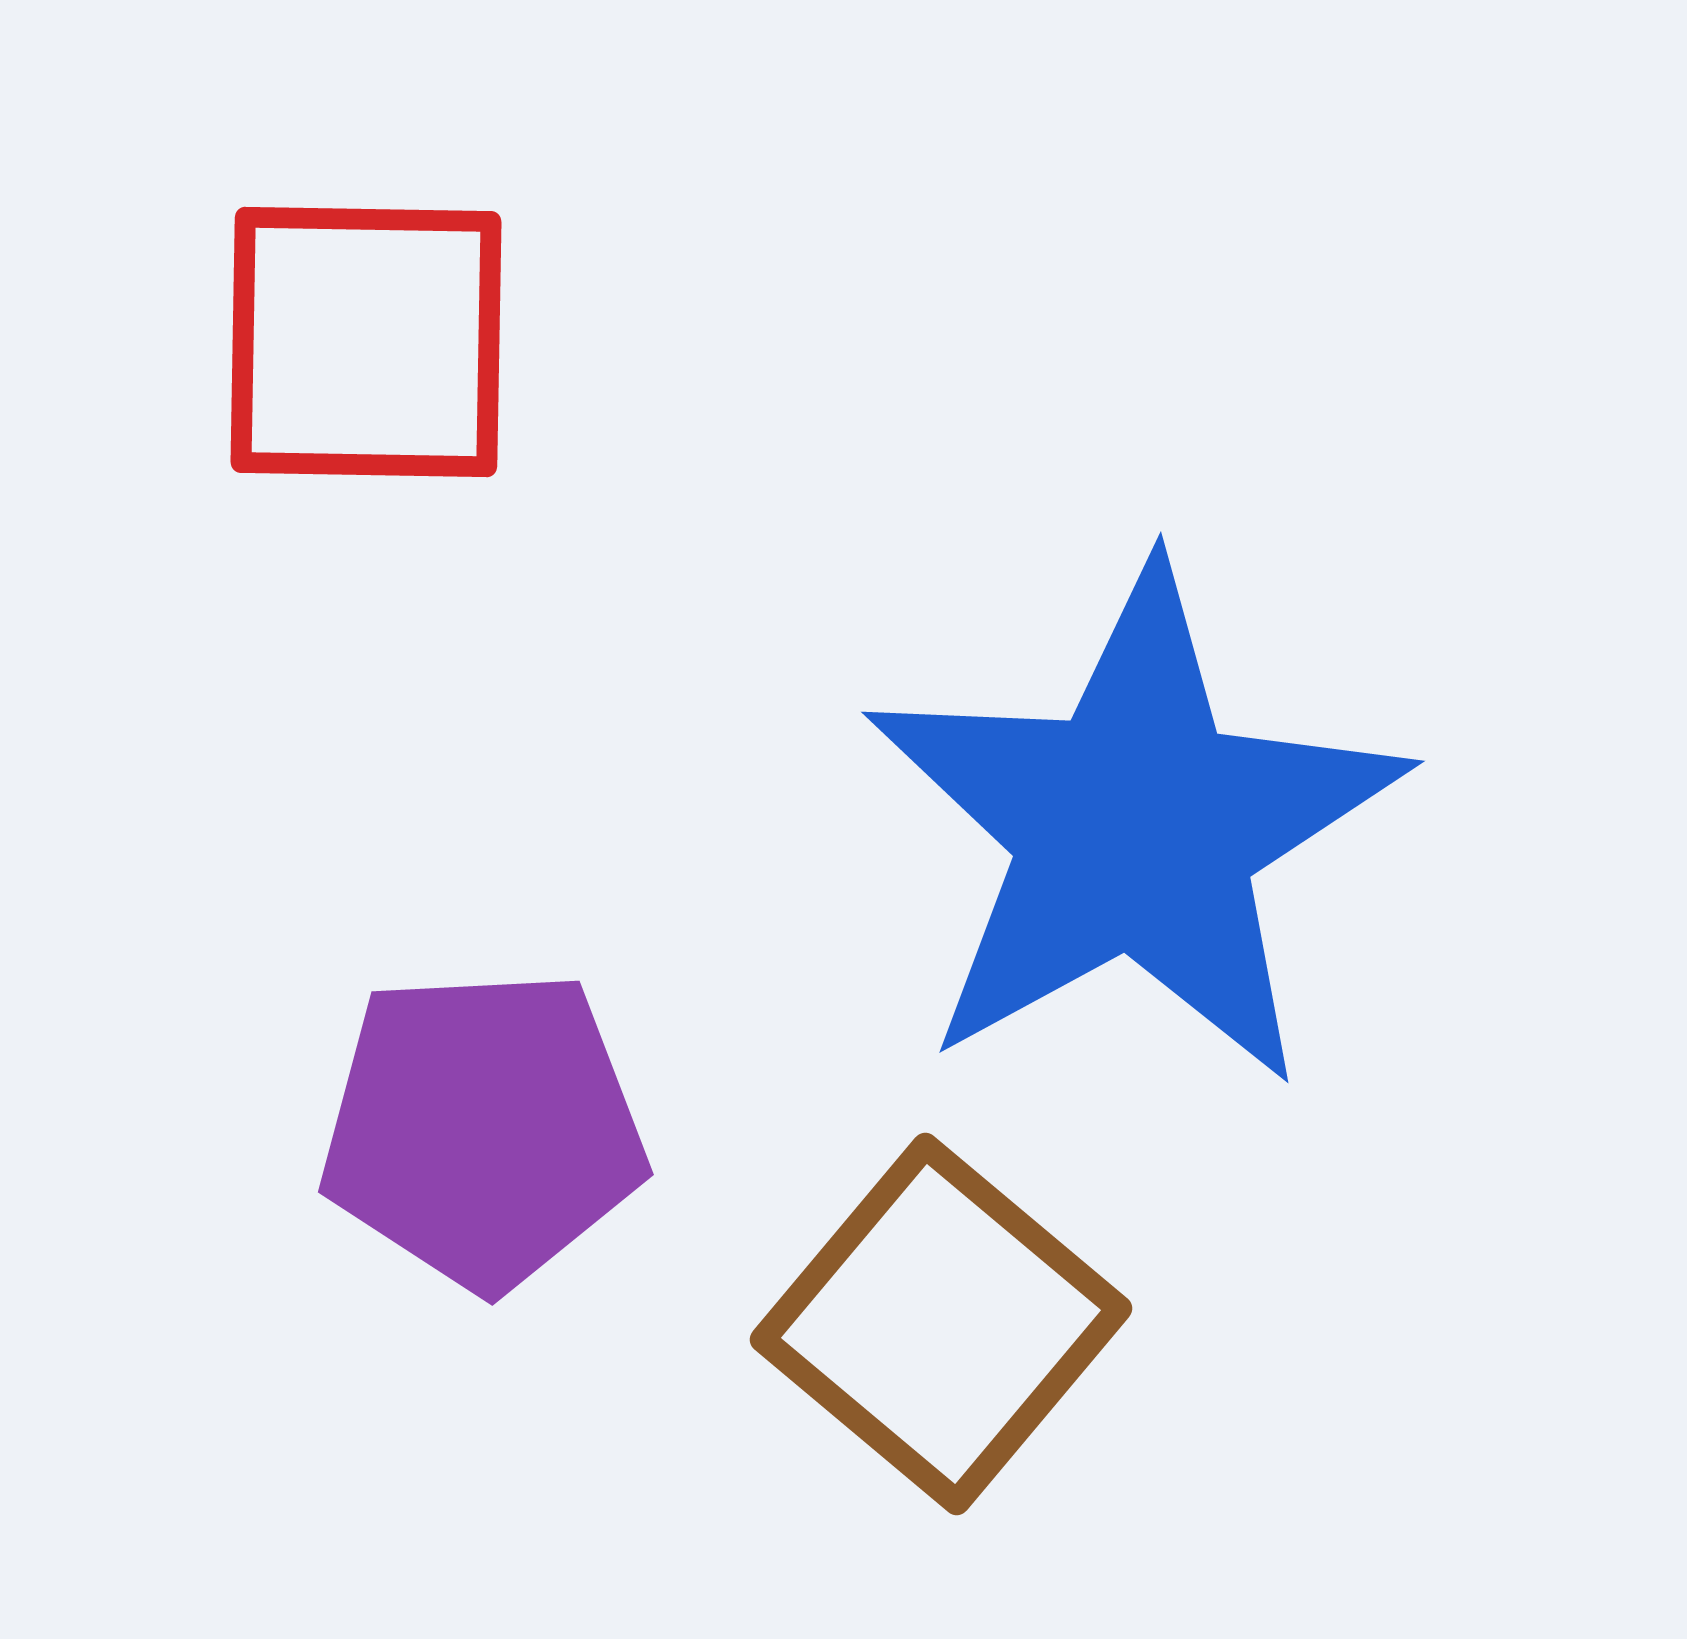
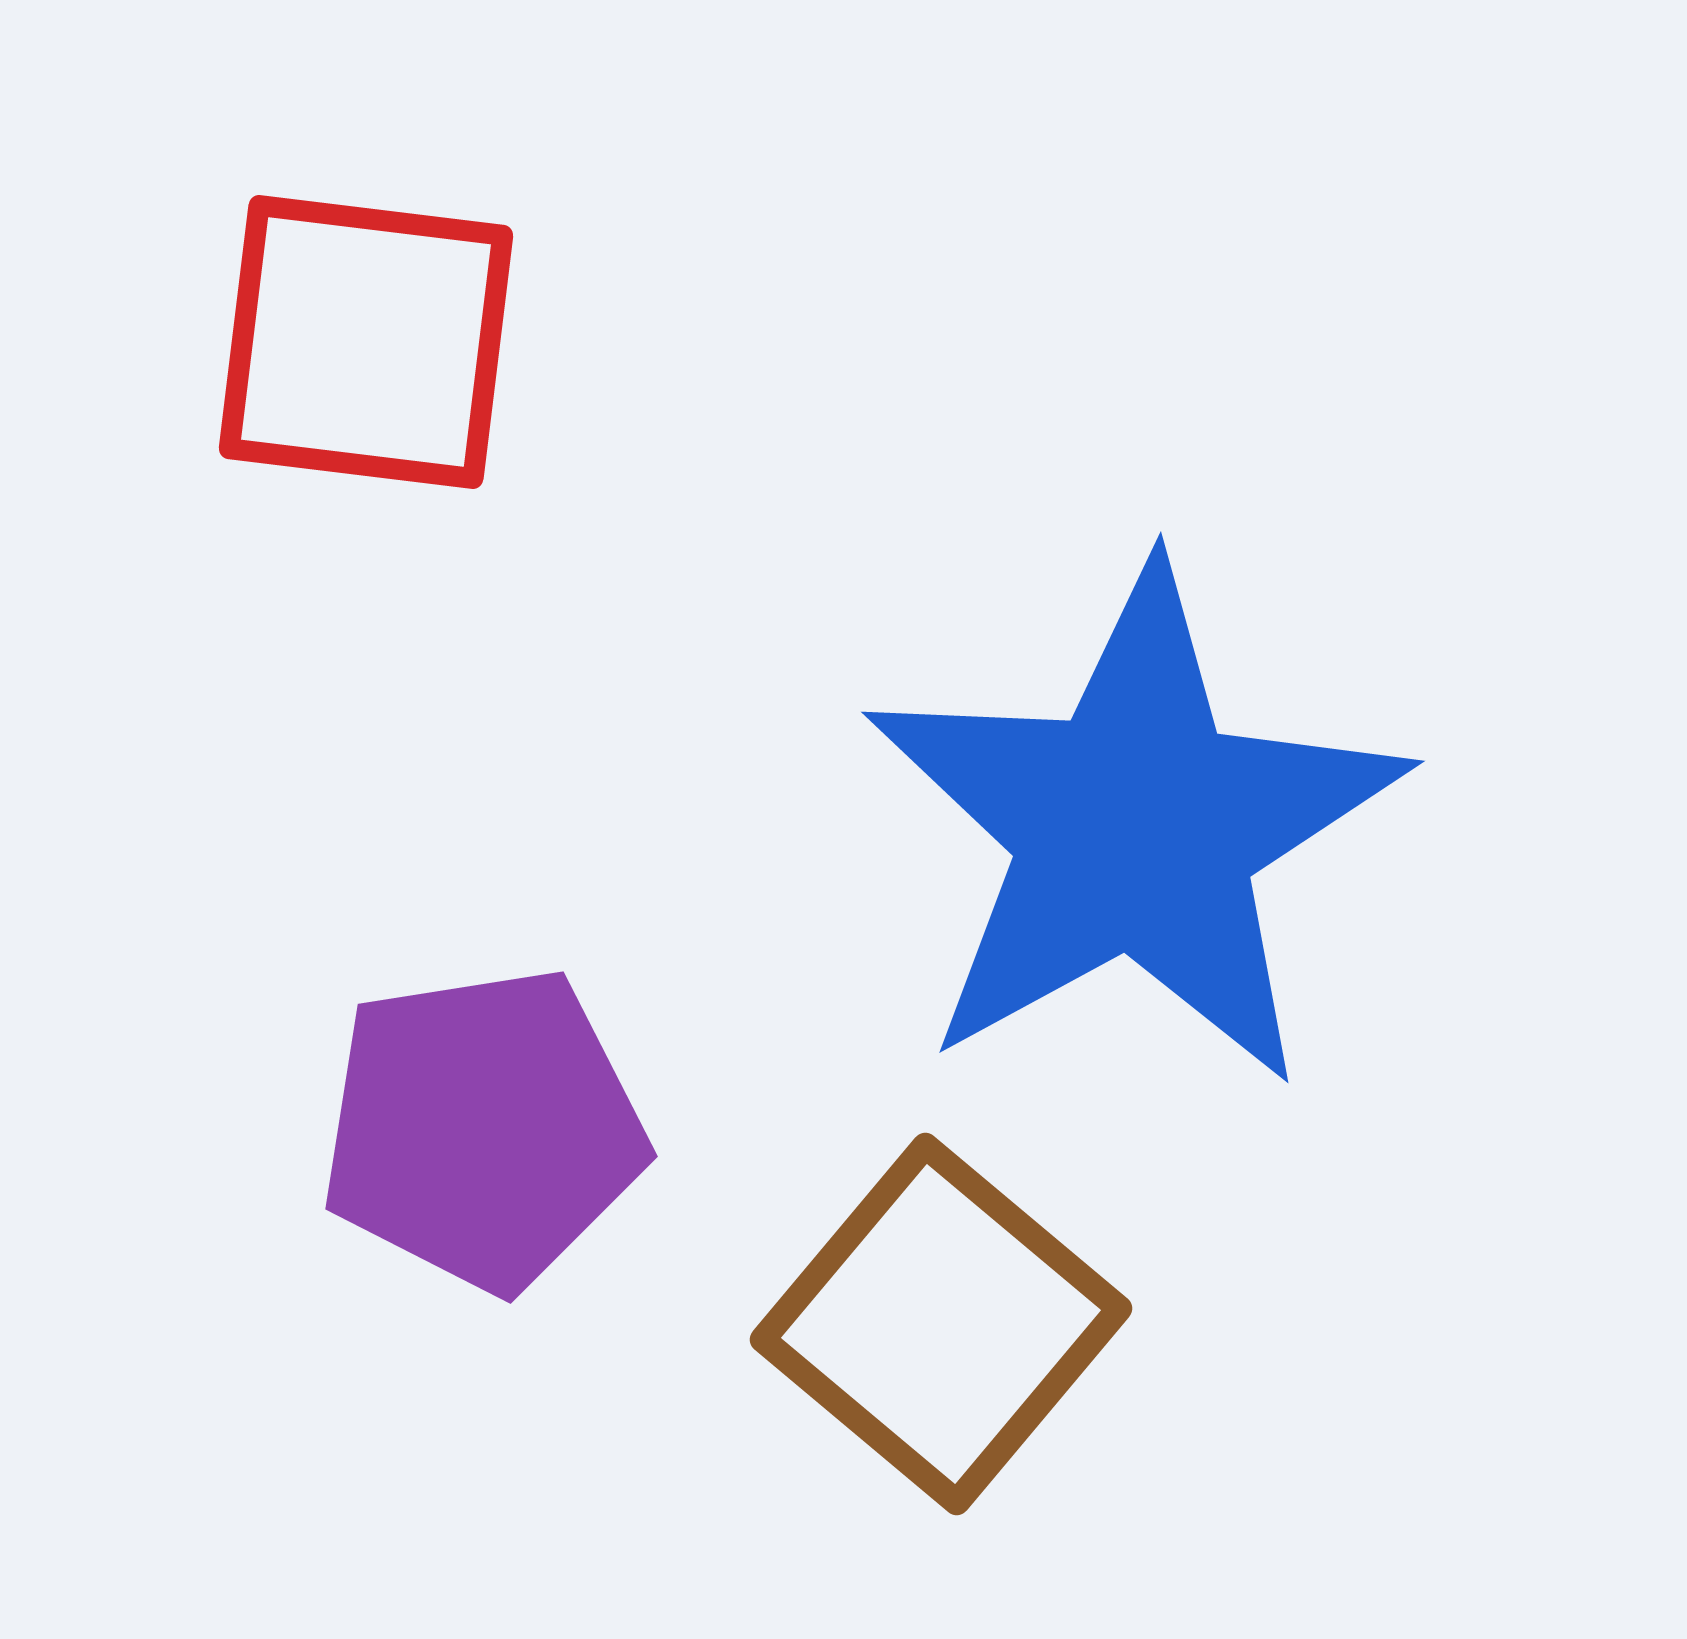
red square: rotated 6 degrees clockwise
purple pentagon: rotated 6 degrees counterclockwise
